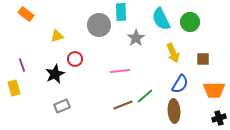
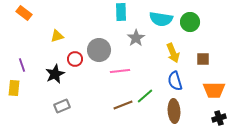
orange rectangle: moved 2 px left, 1 px up
cyan semicircle: rotated 55 degrees counterclockwise
gray circle: moved 25 px down
blue semicircle: moved 5 px left, 3 px up; rotated 132 degrees clockwise
yellow rectangle: rotated 21 degrees clockwise
